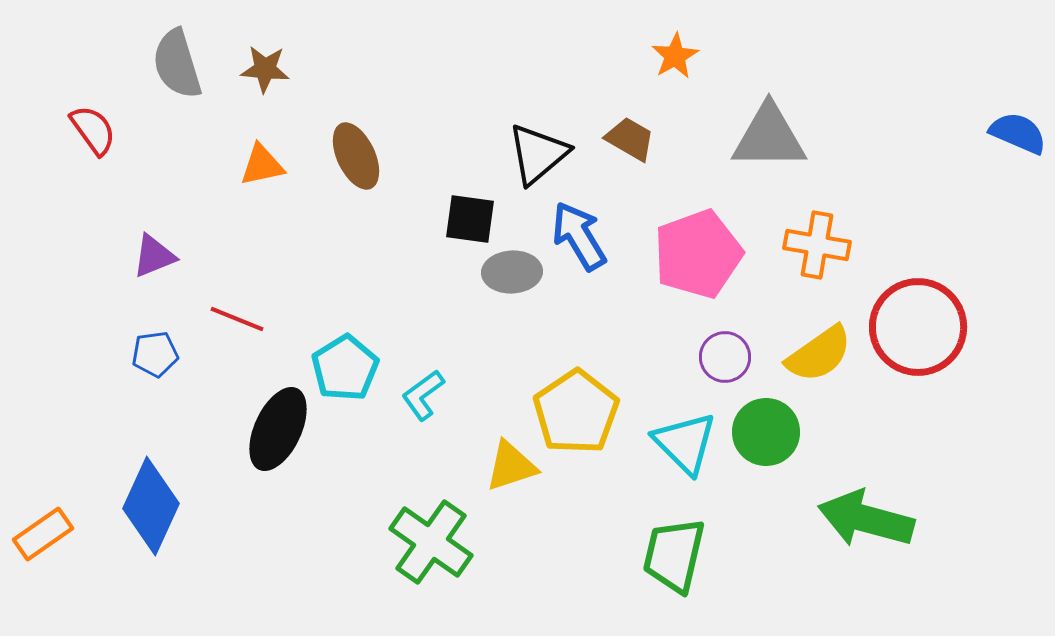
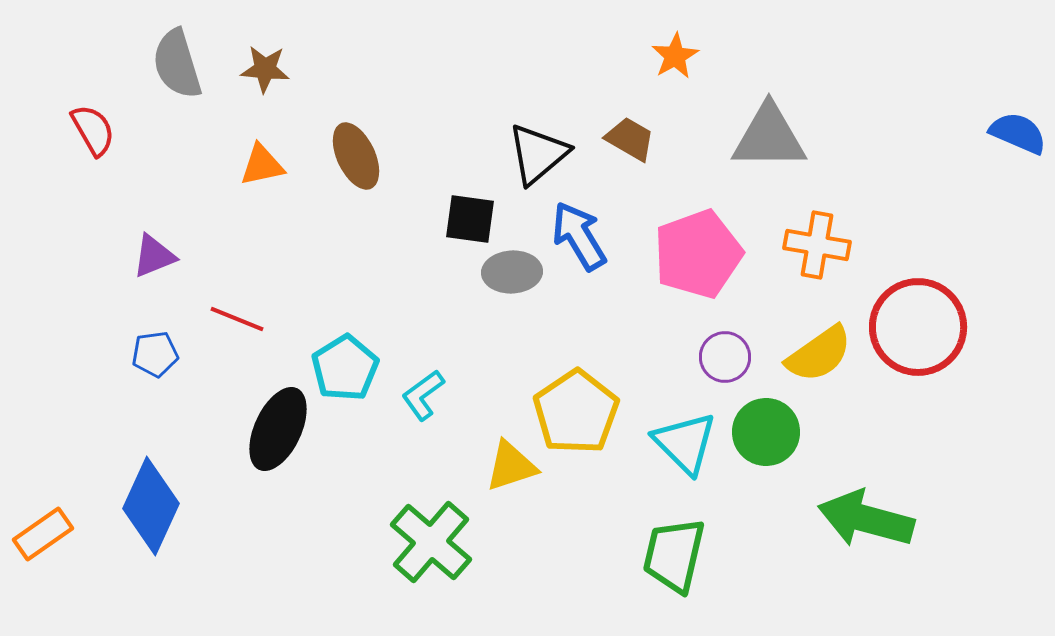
red semicircle: rotated 6 degrees clockwise
green cross: rotated 6 degrees clockwise
